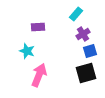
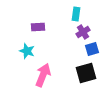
cyan rectangle: rotated 32 degrees counterclockwise
purple cross: moved 2 px up
blue square: moved 2 px right, 2 px up
pink arrow: moved 4 px right
